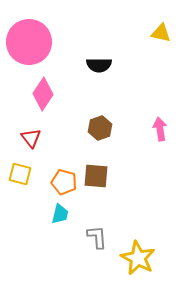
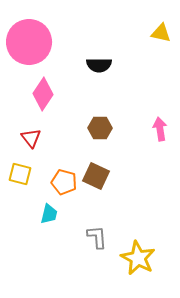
brown hexagon: rotated 20 degrees clockwise
brown square: rotated 20 degrees clockwise
cyan trapezoid: moved 11 px left
